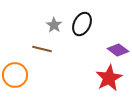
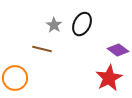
orange circle: moved 3 px down
